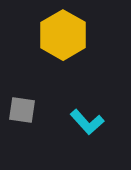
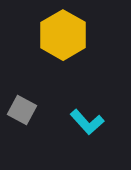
gray square: rotated 20 degrees clockwise
